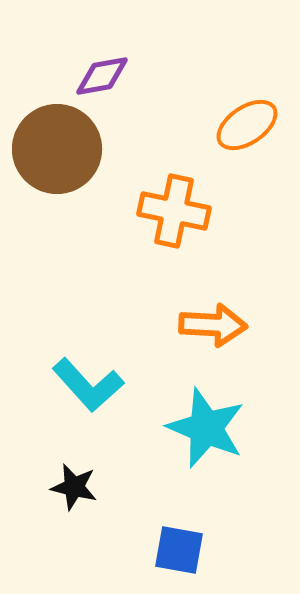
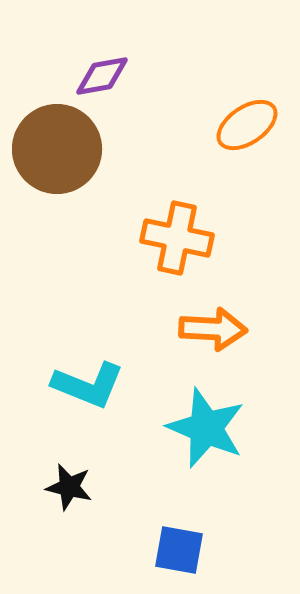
orange cross: moved 3 px right, 27 px down
orange arrow: moved 4 px down
cyan L-shape: rotated 26 degrees counterclockwise
black star: moved 5 px left
